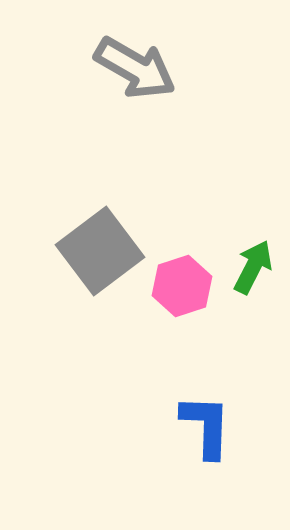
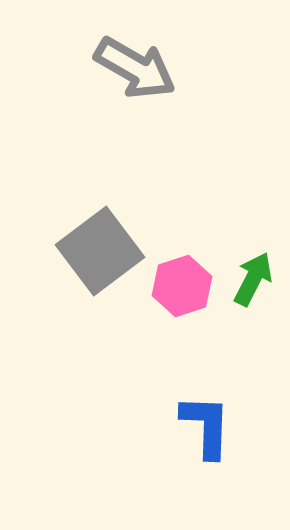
green arrow: moved 12 px down
